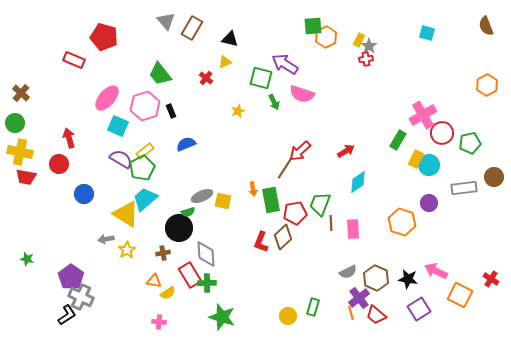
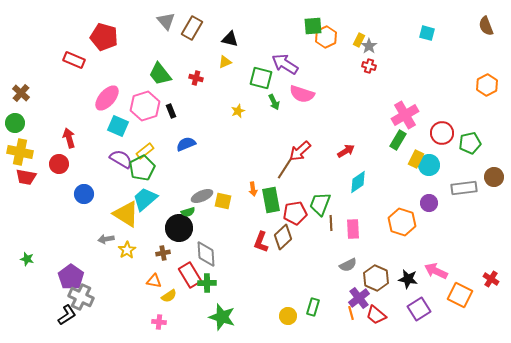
red cross at (366, 59): moved 3 px right, 7 px down; rotated 24 degrees clockwise
red cross at (206, 78): moved 10 px left; rotated 24 degrees counterclockwise
pink cross at (423, 115): moved 18 px left
gray semicircle at (348, 272): moved 7 px up
yellow semicircle at (168, 293): moved 1 px right, 3 px down
